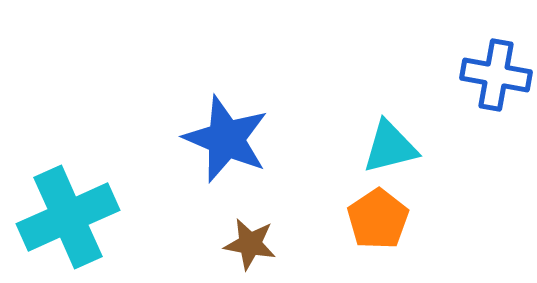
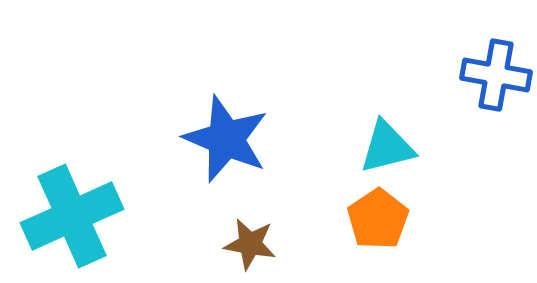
cyan triangle: moved 3 px left
cyan cross: moved 4 px right, 1 px up
